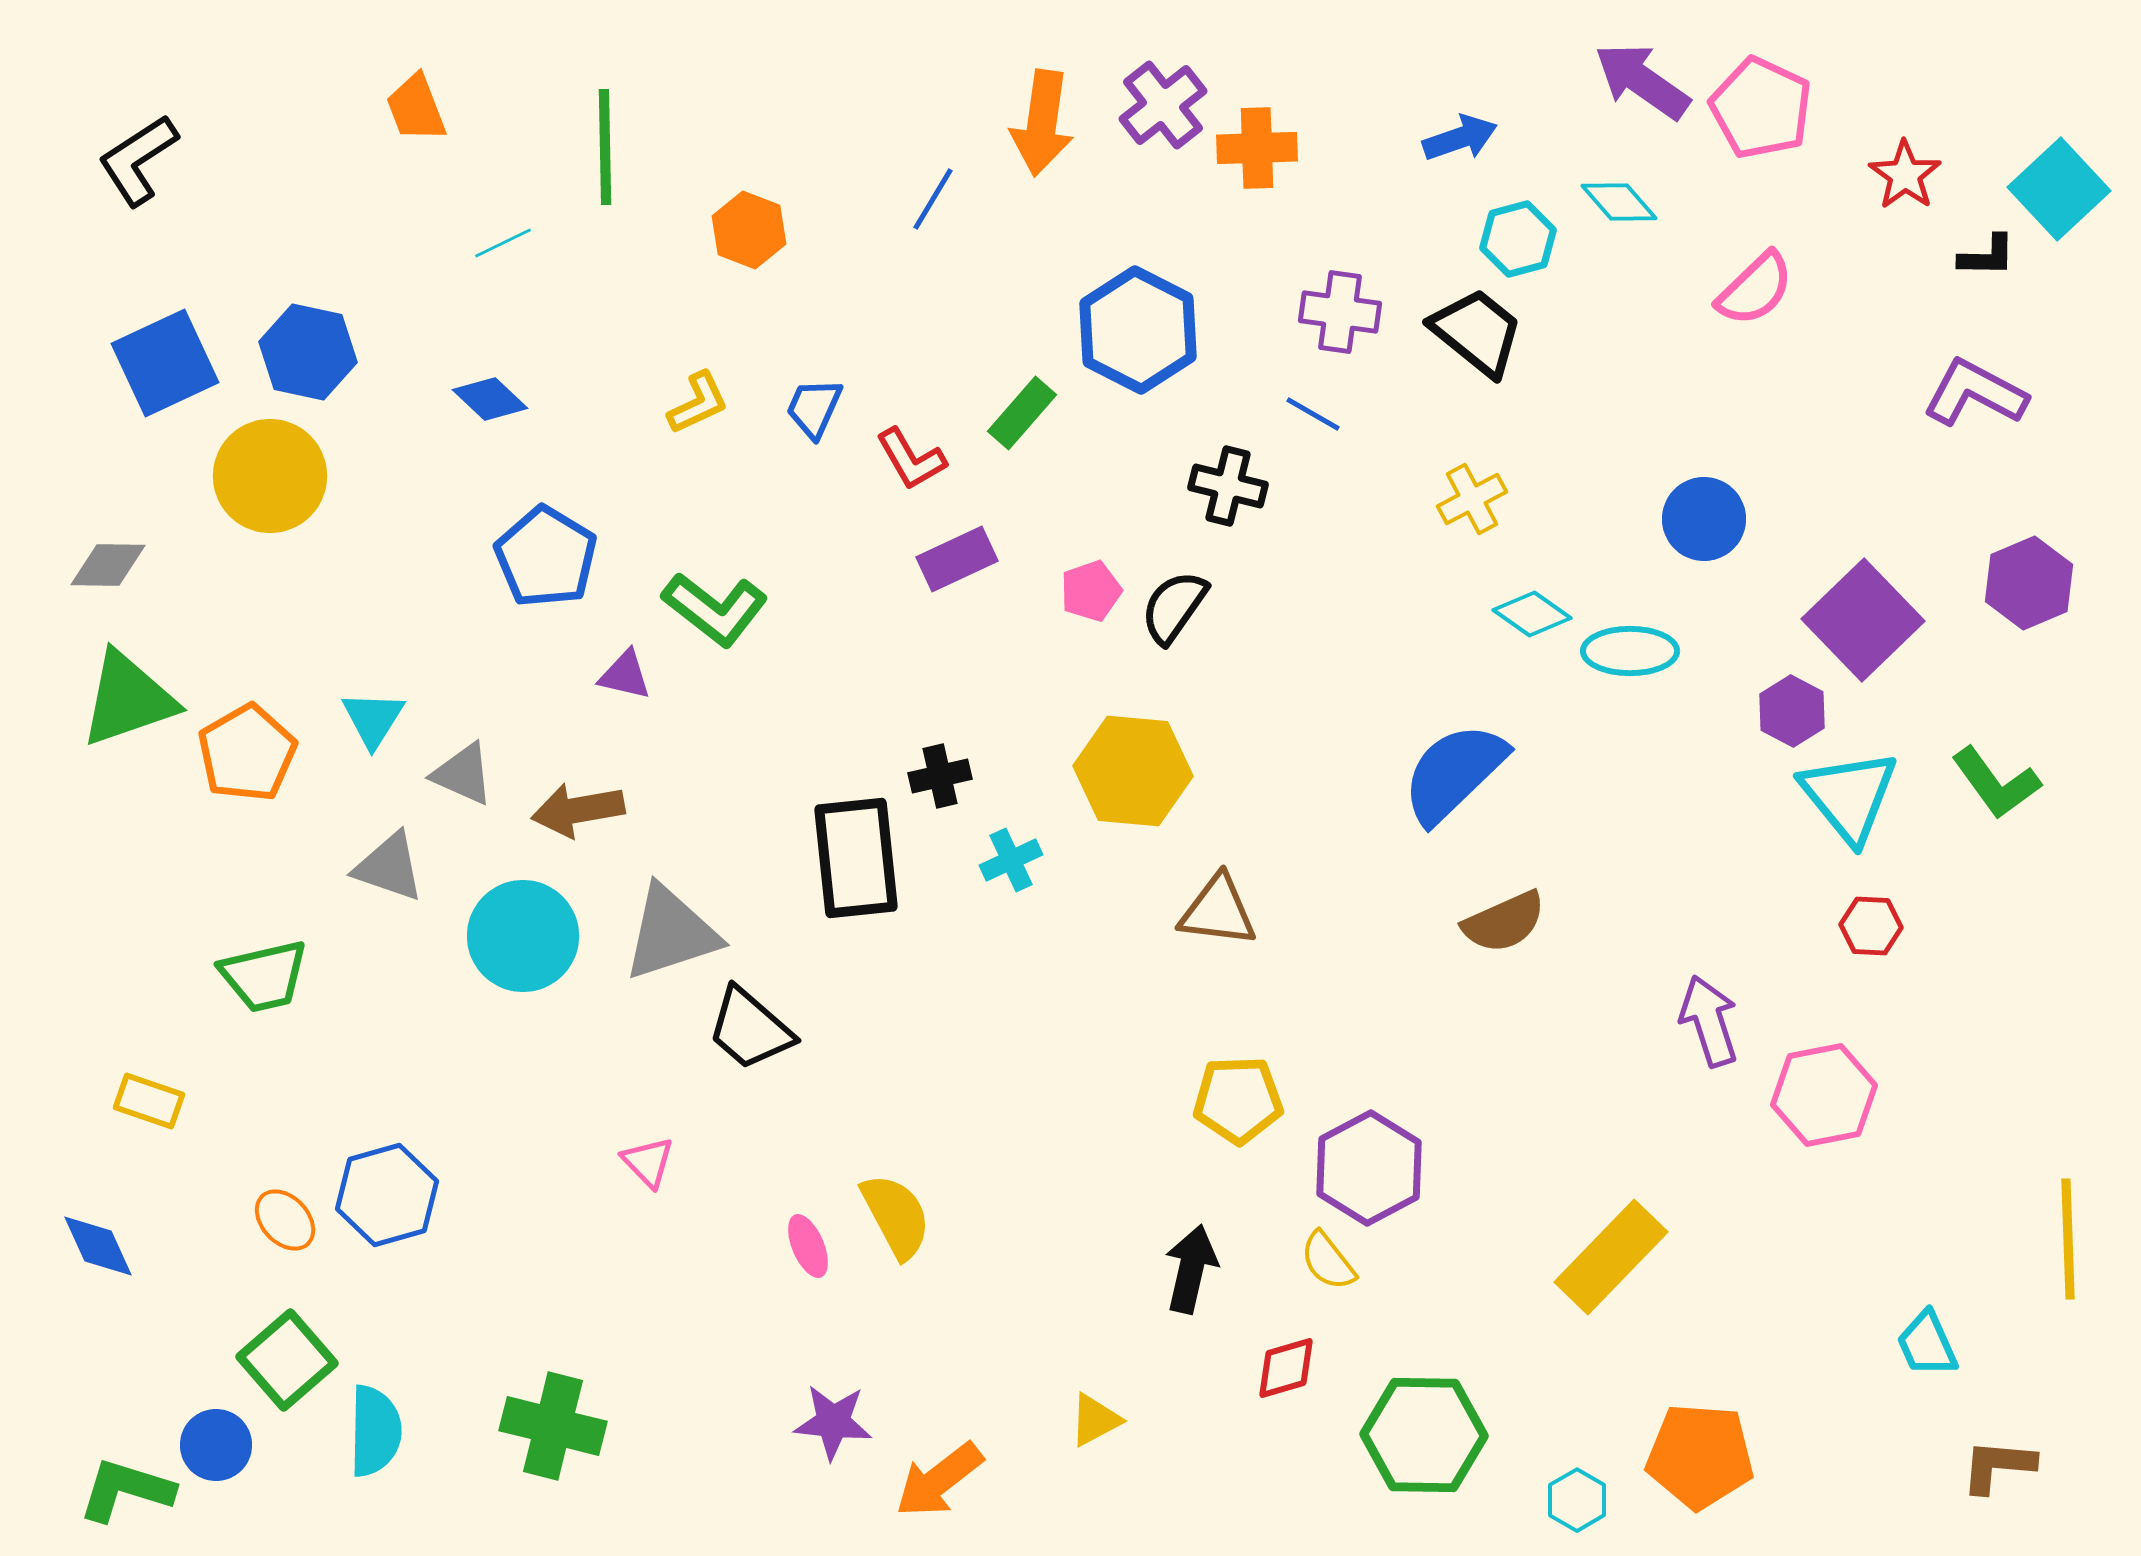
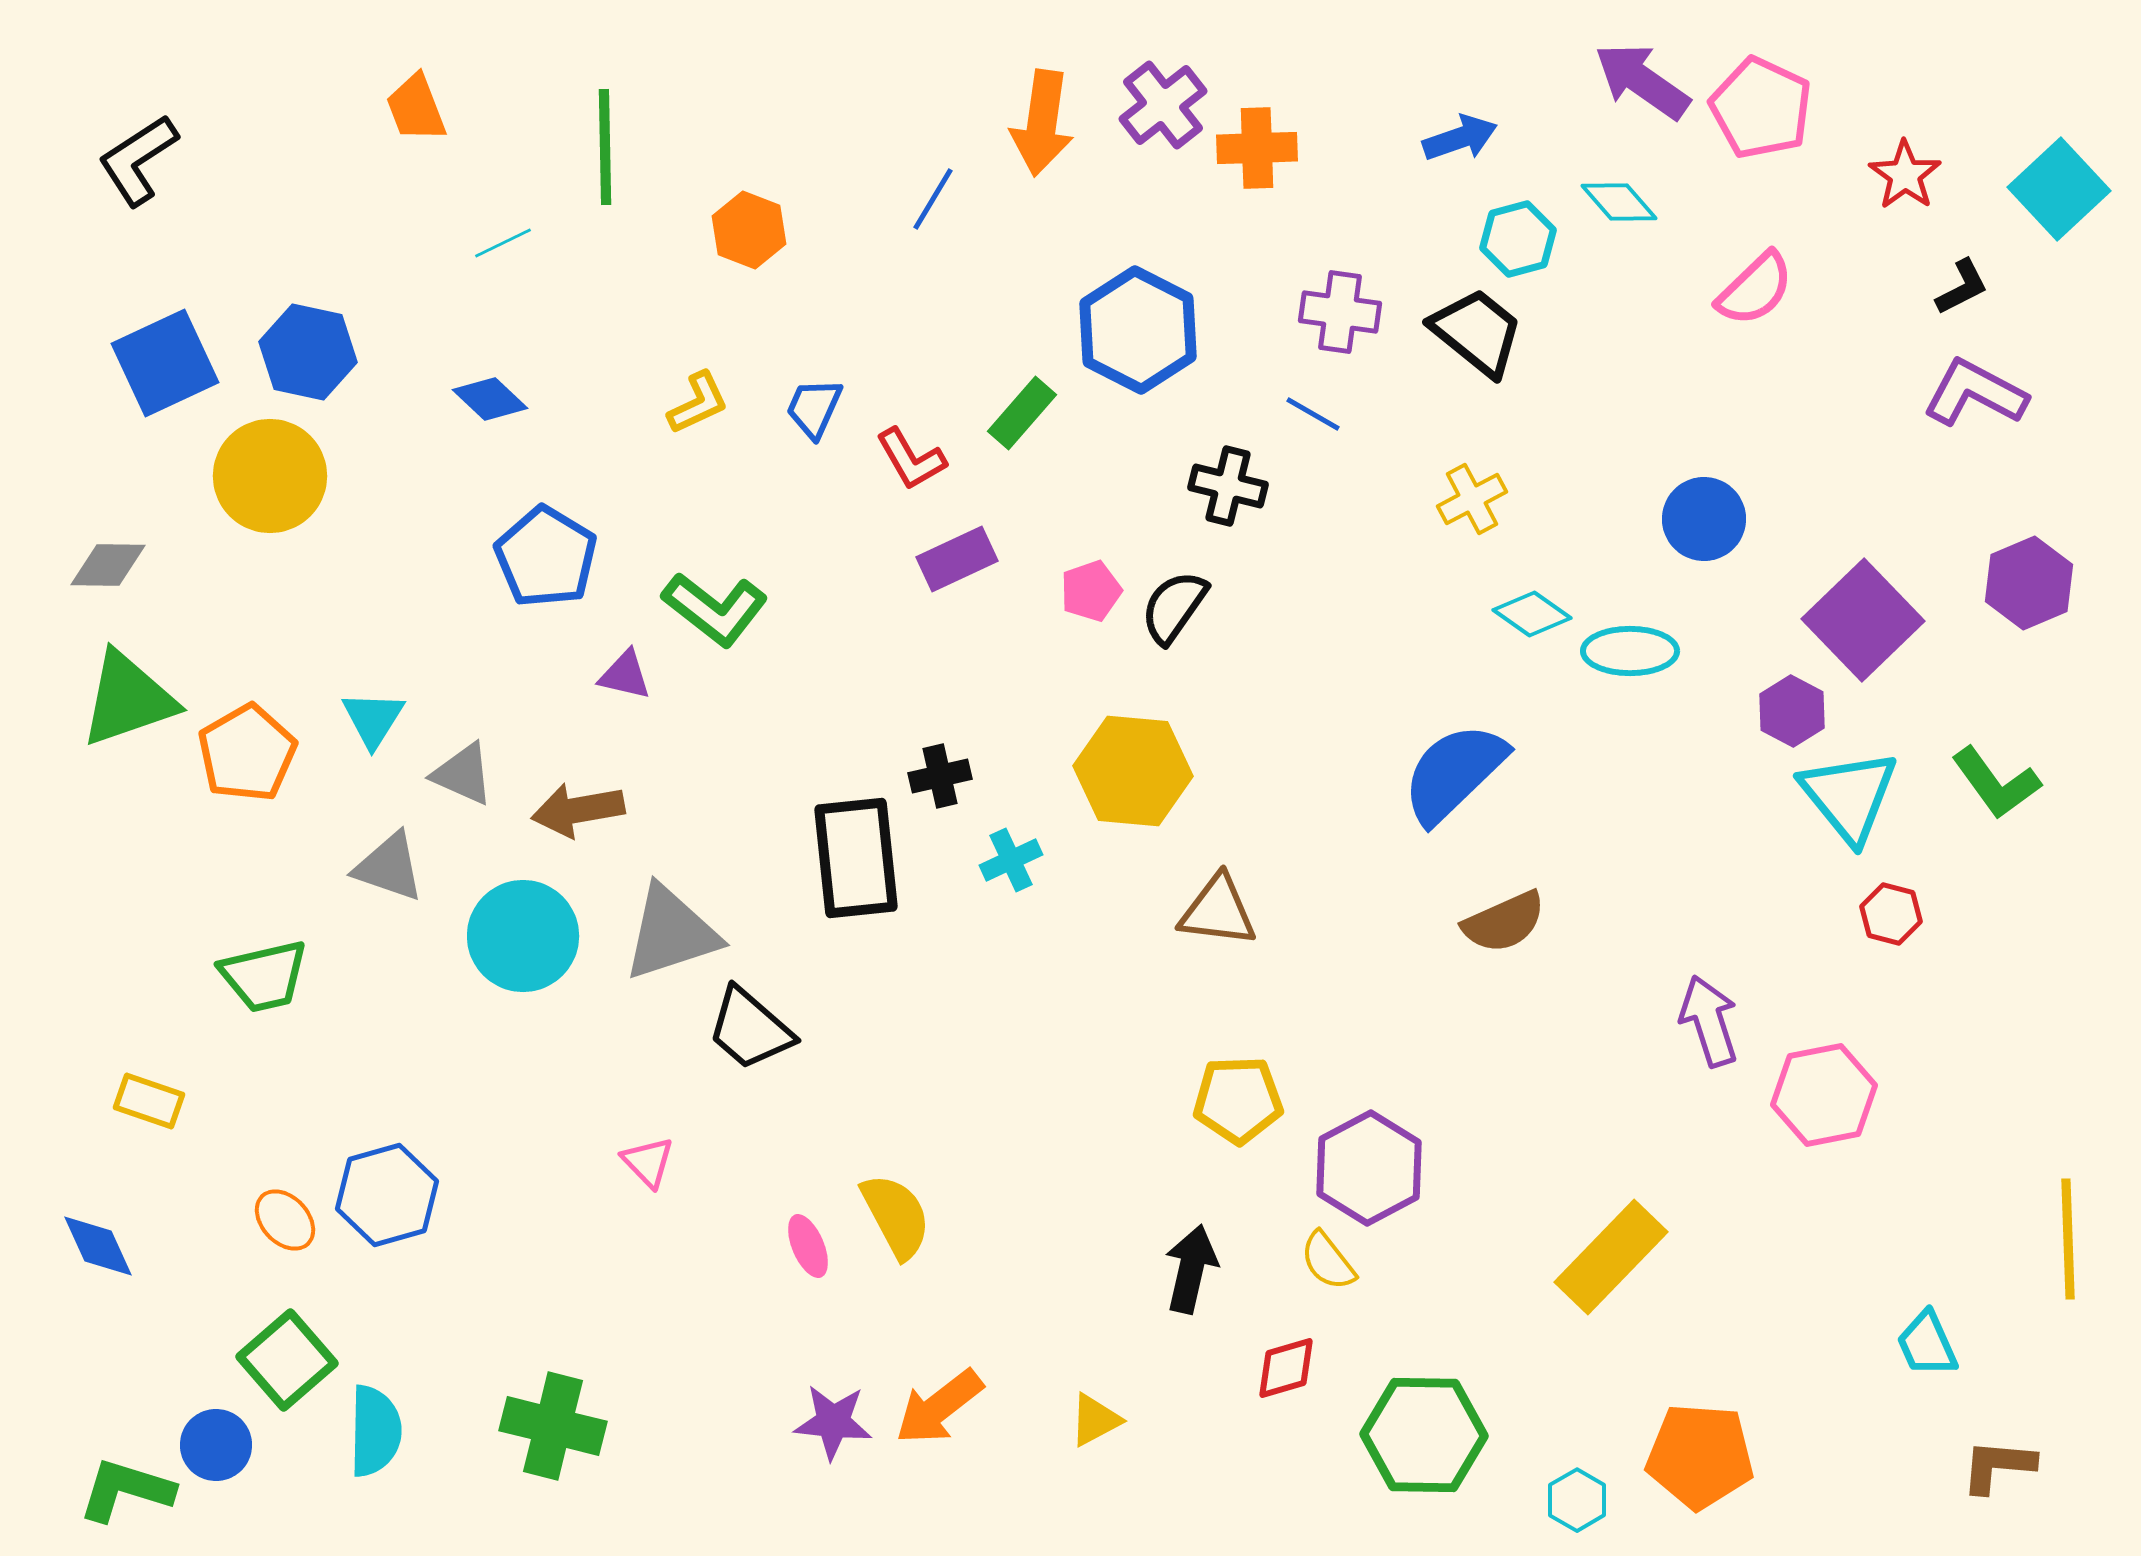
black L-shape at (1987, 256): moved 25 px left, 31 px down; rotated 28 degrees counterclockwise
red hexagon at (1871, 926): moved 20 px right, 12 px up; rotated 12 degrees clockwise
orange arrow at (939, 1480): moved 73 px up
